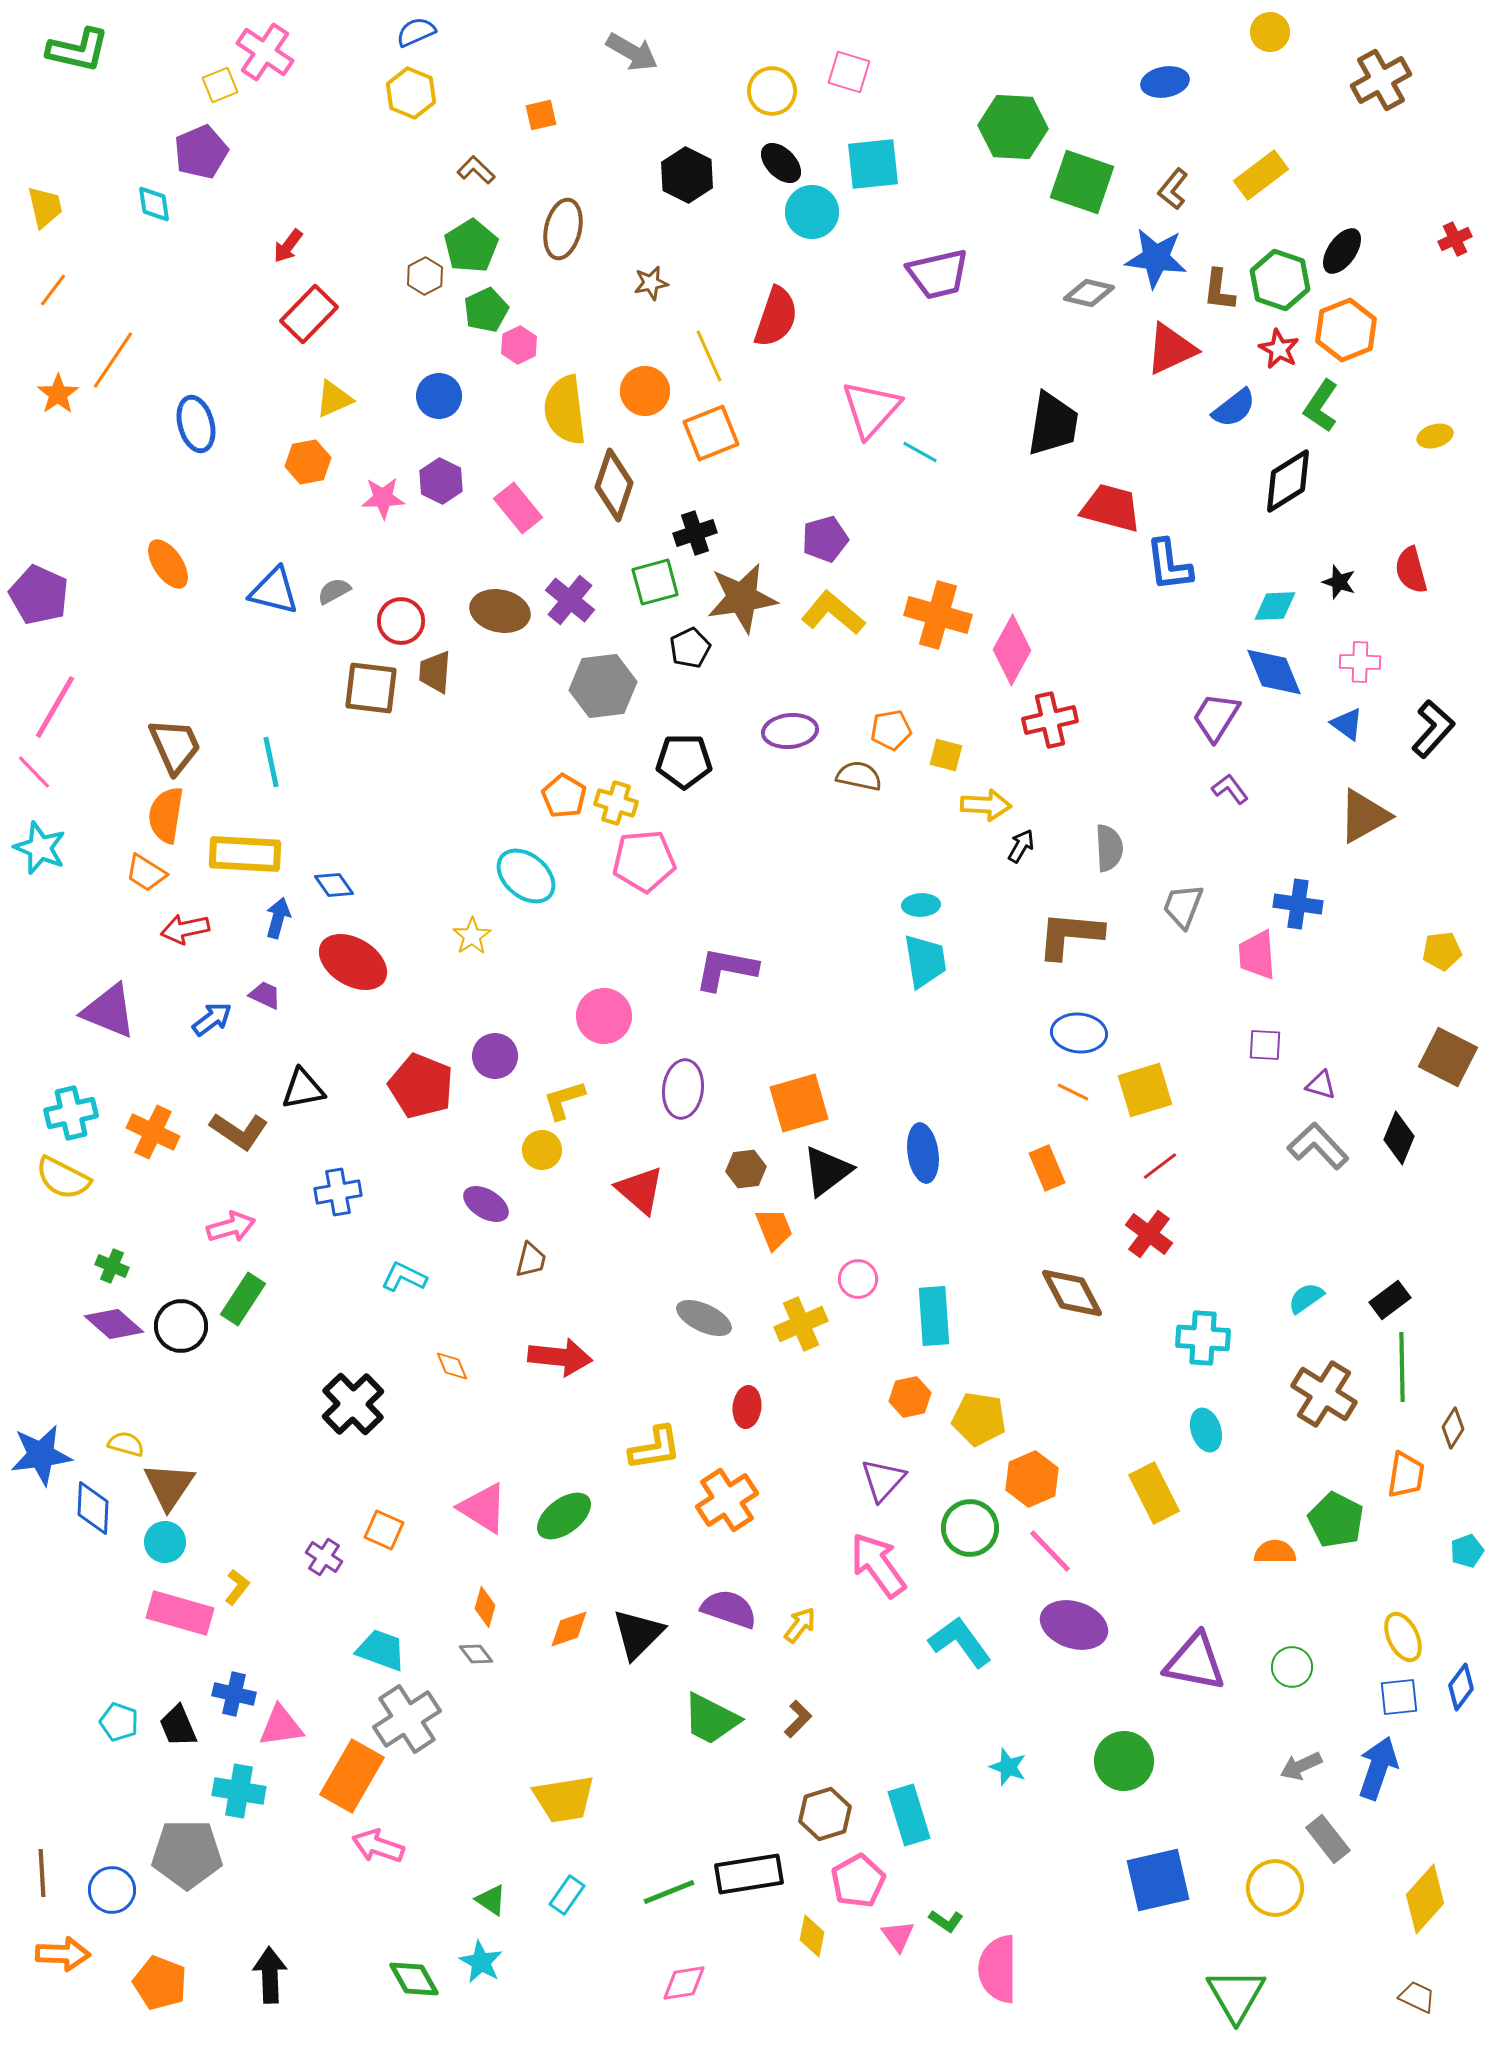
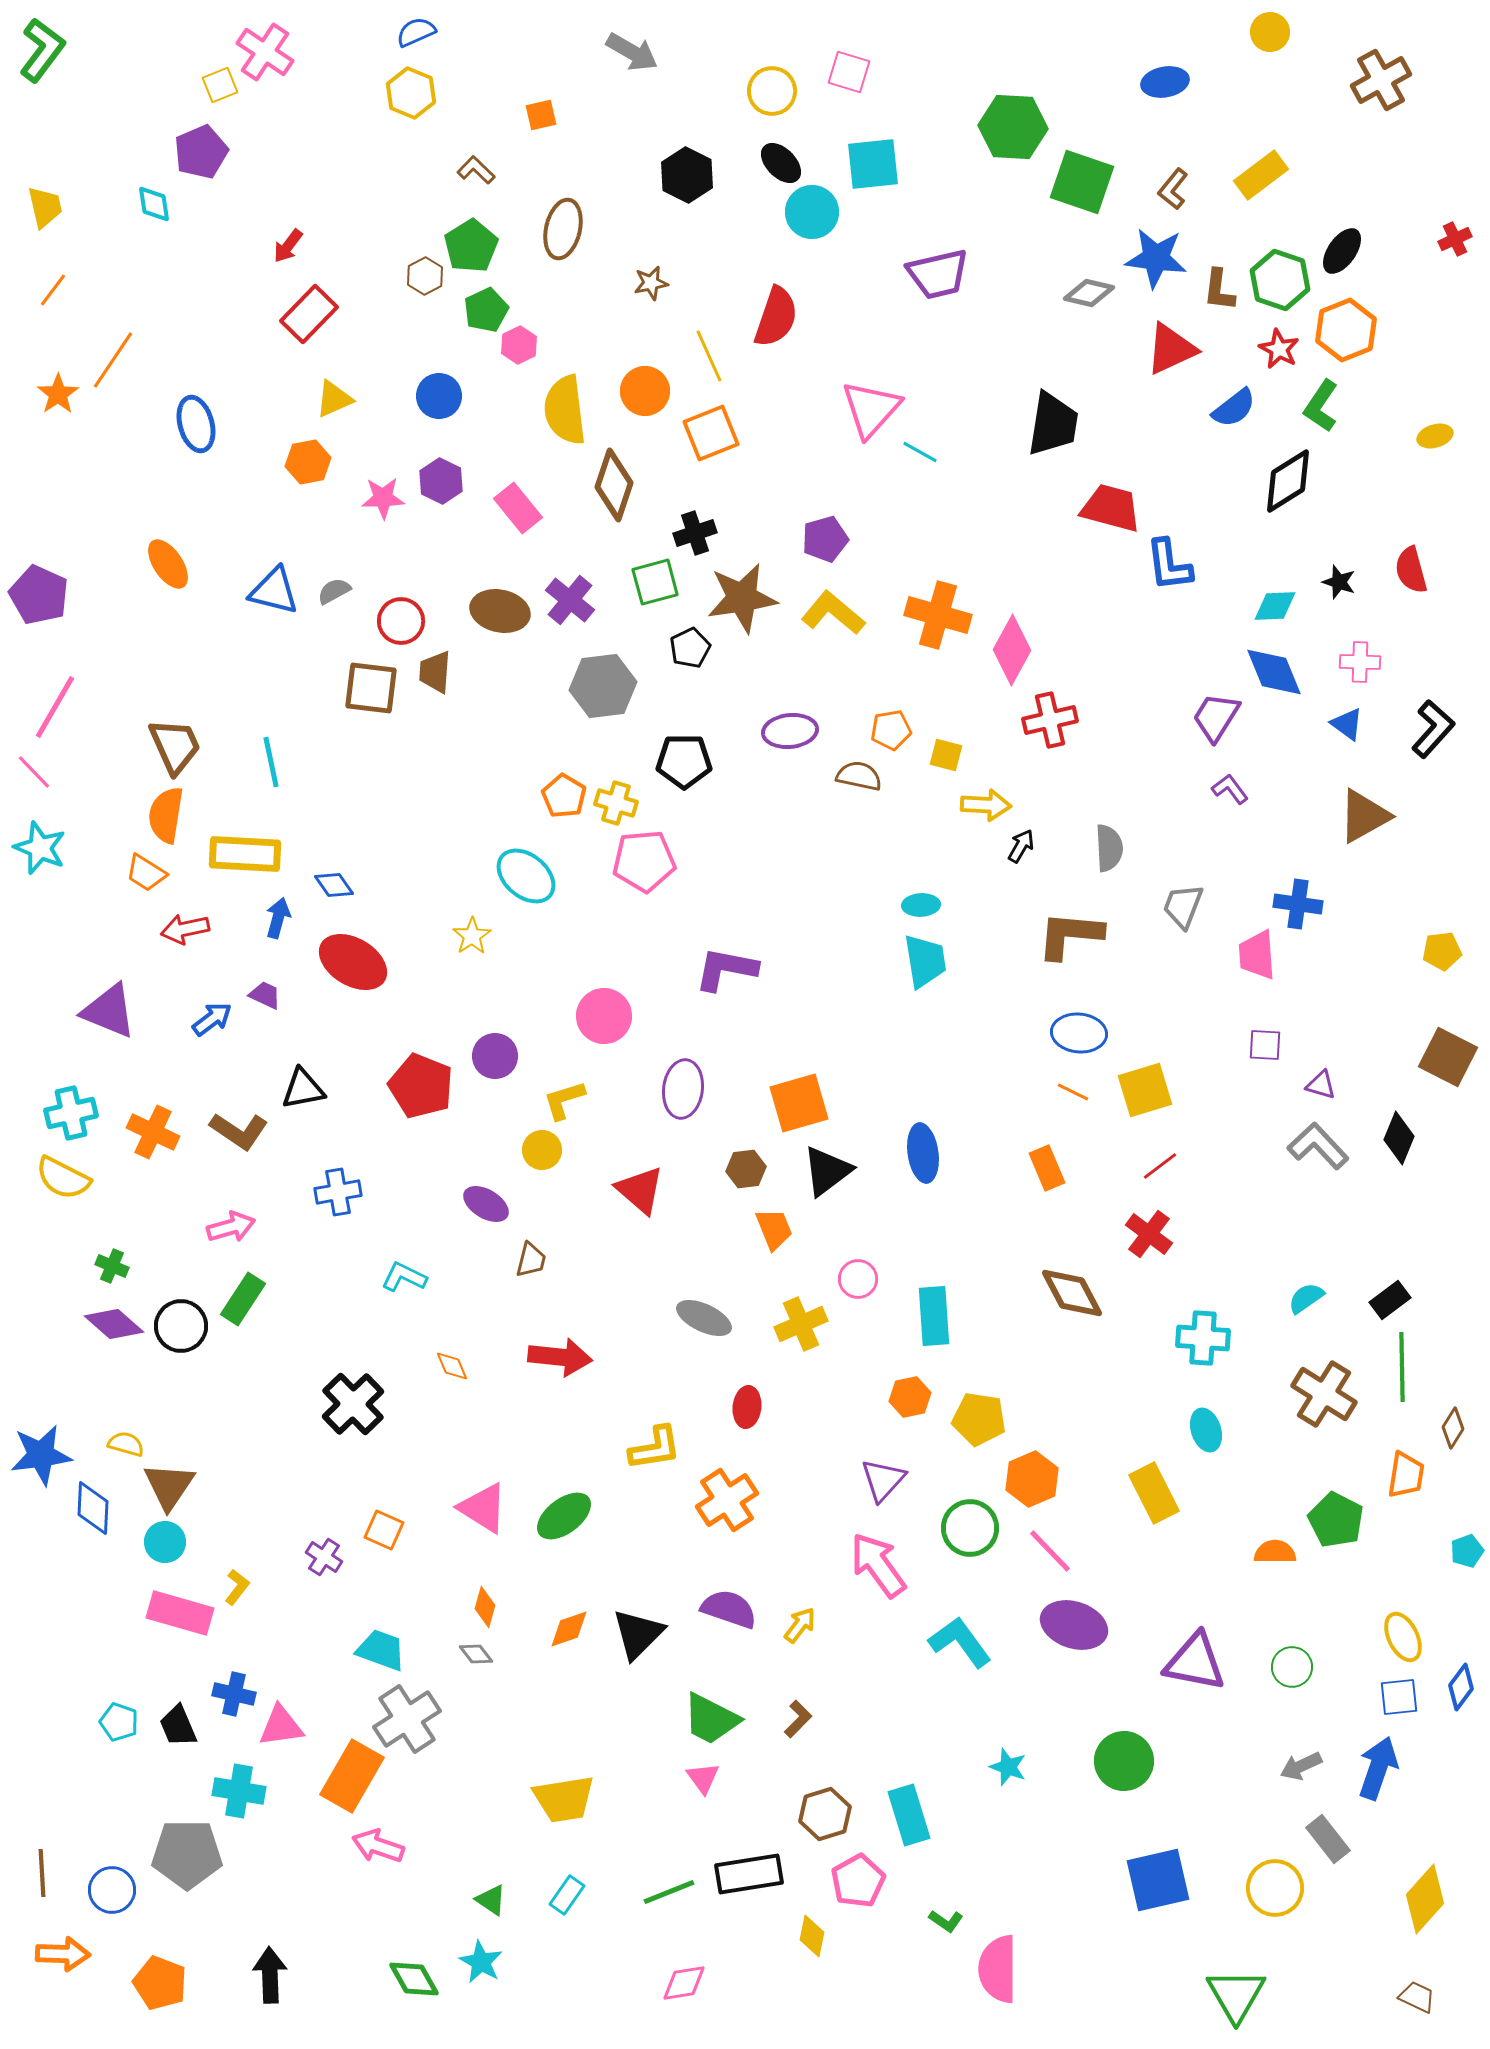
green L-shape at (78, 50): moved 36 px left; rotated 66 degrees counterclockwise
pink triangle at (898, 1936): moved 195 px left, 158 px up
